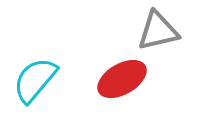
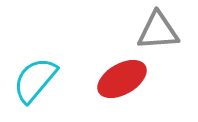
gray triangle: rotated 9 degrees clockwise
